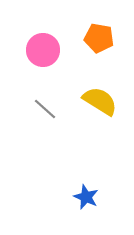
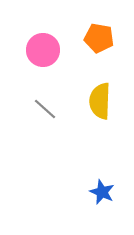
yellow semicircle: rotated 120 degrees counterclockwise
blue star: moved 16 px right, 5 px up
